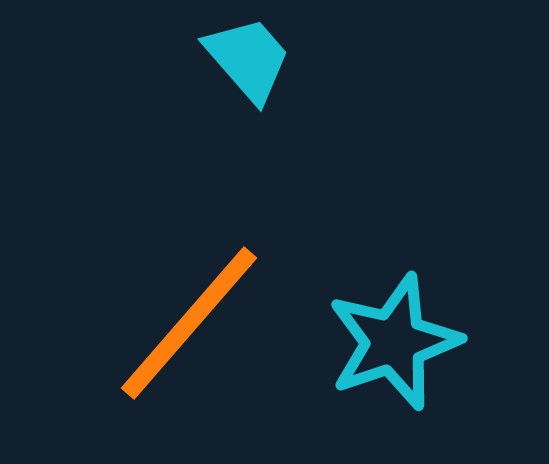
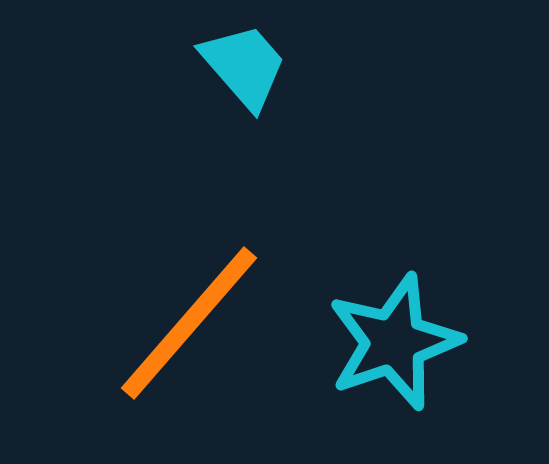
cyan trapezoid: moved 4 px left, 7 px down
